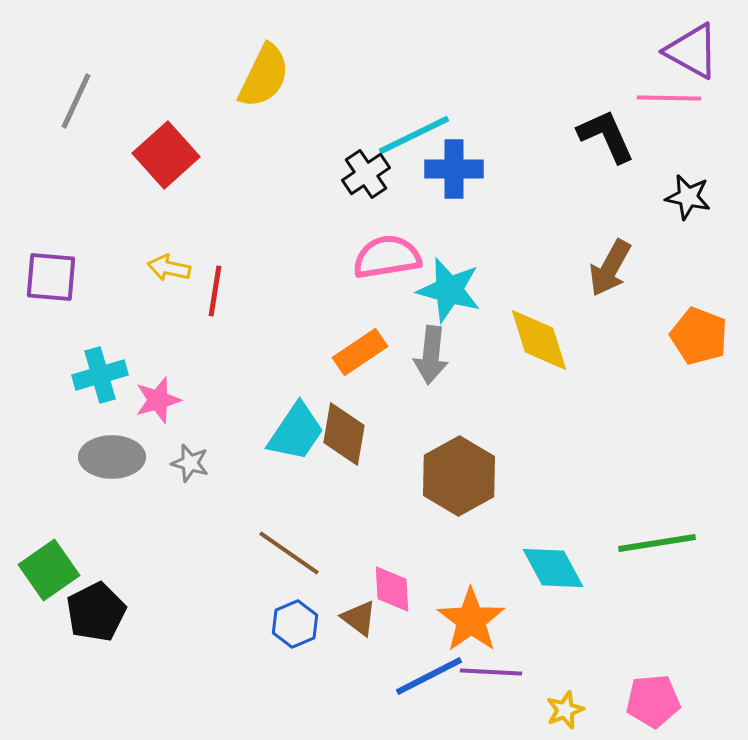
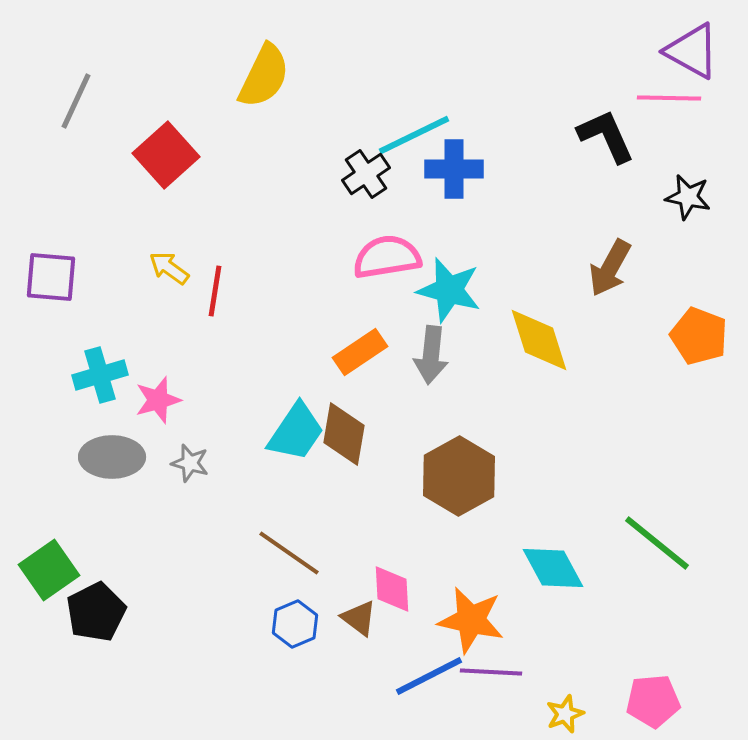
yellow arrow: rotated 24 degrees clockwise
green line: rotated 48 degrees clockwise
orange star: rotated 24 degrees counterclockwise
yellow star: moved 4 px down
